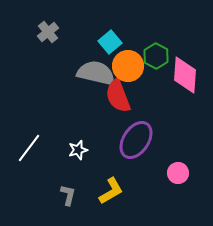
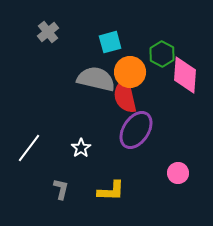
cyan square: rotated 25 degrees clockwise
green hexagon: moved 6 px right, 2 px up
orange circle: moved 2 px right, 6 px down
gray semicircle: moved 6 px down
red semicircle: moved 7 px right; rotated 8 degrees clockwise
purple ellipse: moved 10 px up
white star: moved 3 px right, 2 px up; rotated 18 degrees counterclockwise
yellow L-shape: rotated 32 degrees clockwise
gray L-shape: moved 7 px left, 6 px up
